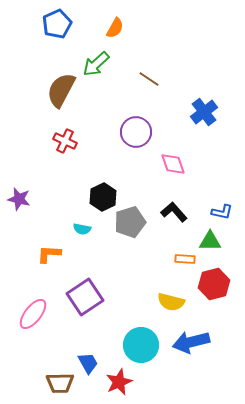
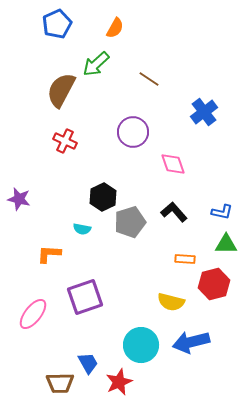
purple circle: moved 3 px left
green triangle: moved 16 px right, 3 px down
purple square: rotated 15 degrees clockwise
